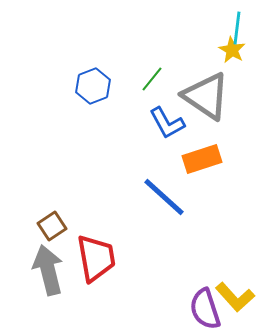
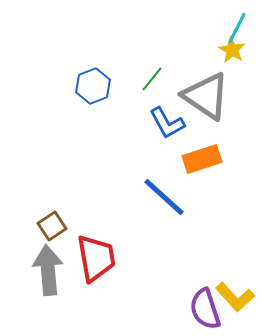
cyan line: rotated 20 degrees clockwise
gray arrow: rotated 9 degrees clockwise
